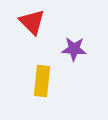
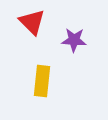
purple star: moved 9 px up
